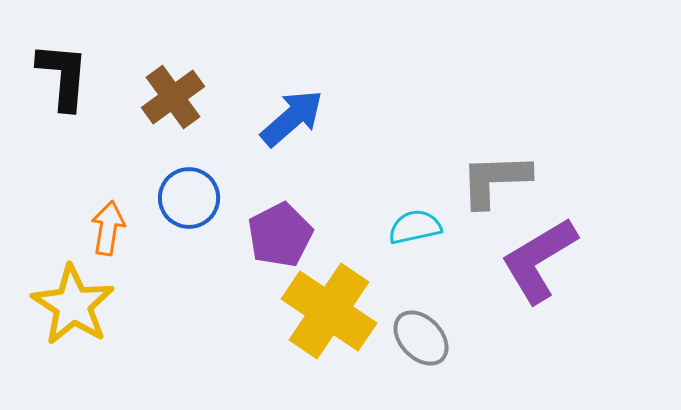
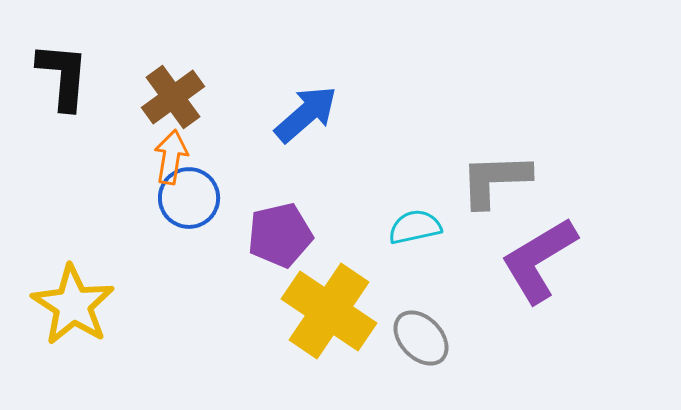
blue arrow: moved 14 px right, 4 px up
orange arrow: moved 63 px right, 71 px up
purple pentagon: rotated 14 degrees clockwise
